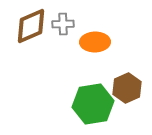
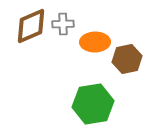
brown hexagon: moved 29 px up; rotated 12 degrees clockwise
